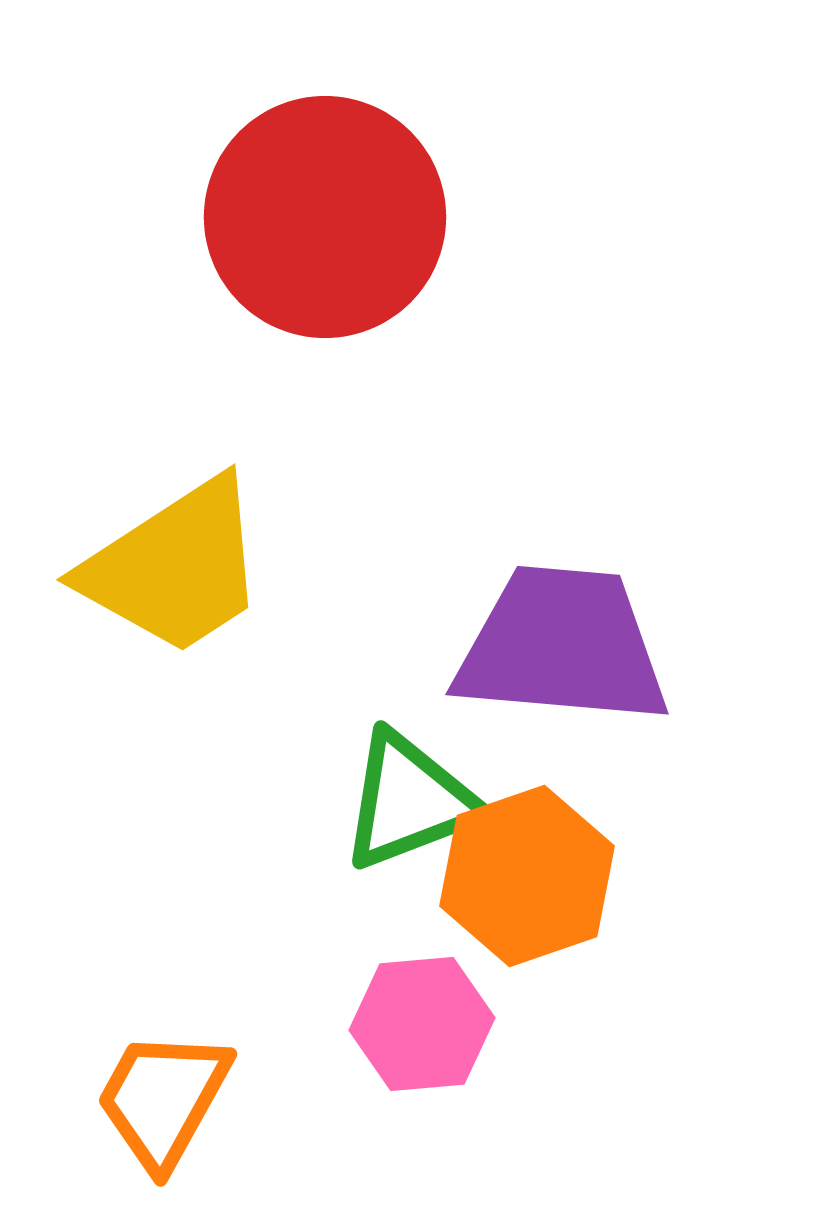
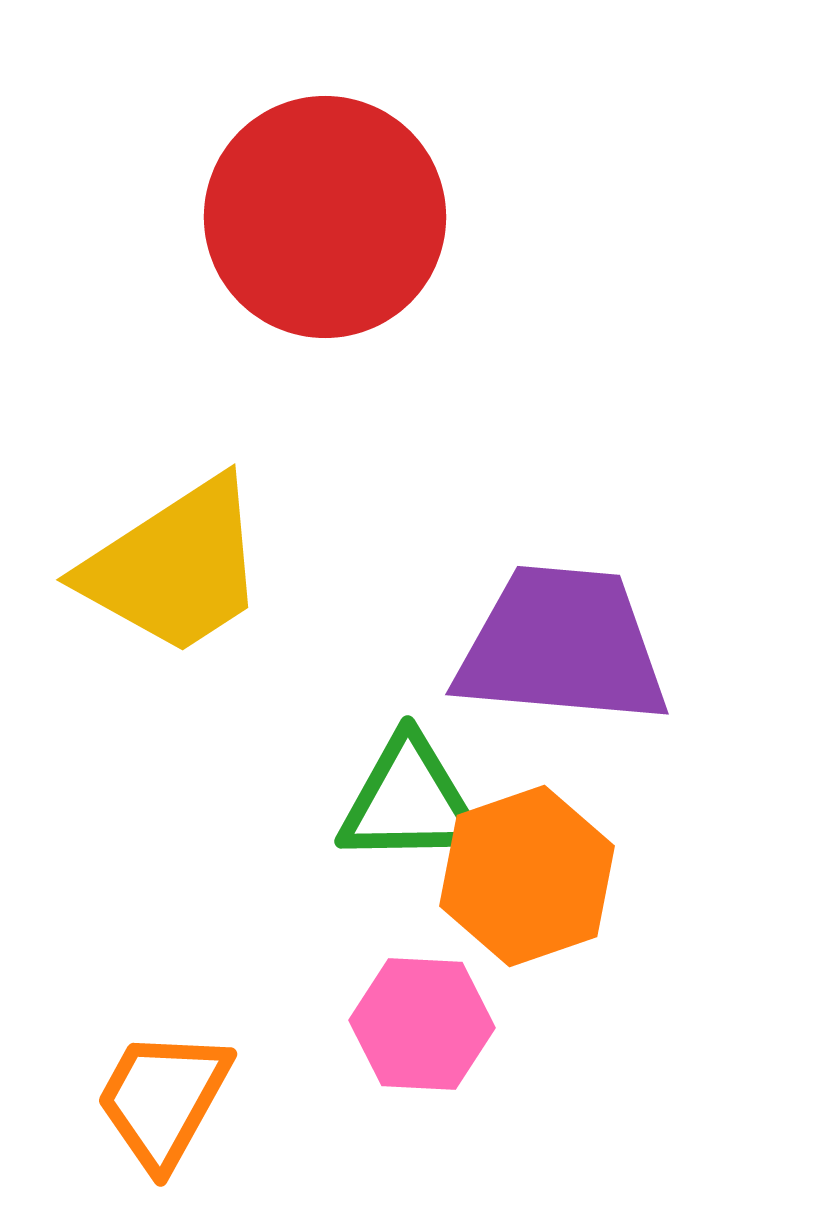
green triangle: rotated 20 degrees clockwise
pink hexagon: rotated 8 degrees clockwise
